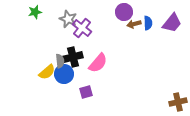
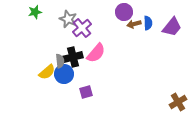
purple trapezoid: moved 4 px down
purple cross: rotated 12 degrees clockwise
pink semicircle: moved 2 px left, 10 px up
brown cross: rotated 18 degrees counterclockwise
